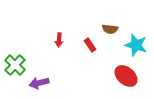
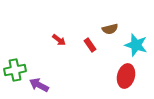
brown semicircle: rotated 21 degrees counterclockwise
red arrow: rotated 56 degrees counterclockwise
green cross: moved 5 px down; rotated 35 degrees clockwise
red ellipse: rotated 65 degrees clockwise
purple arrow: moved 2 px down; rotated 42 degrees clockwise
